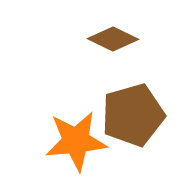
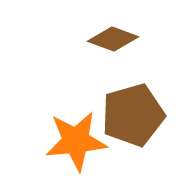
brown diamond: rotated 6 degrees counterclockwise
